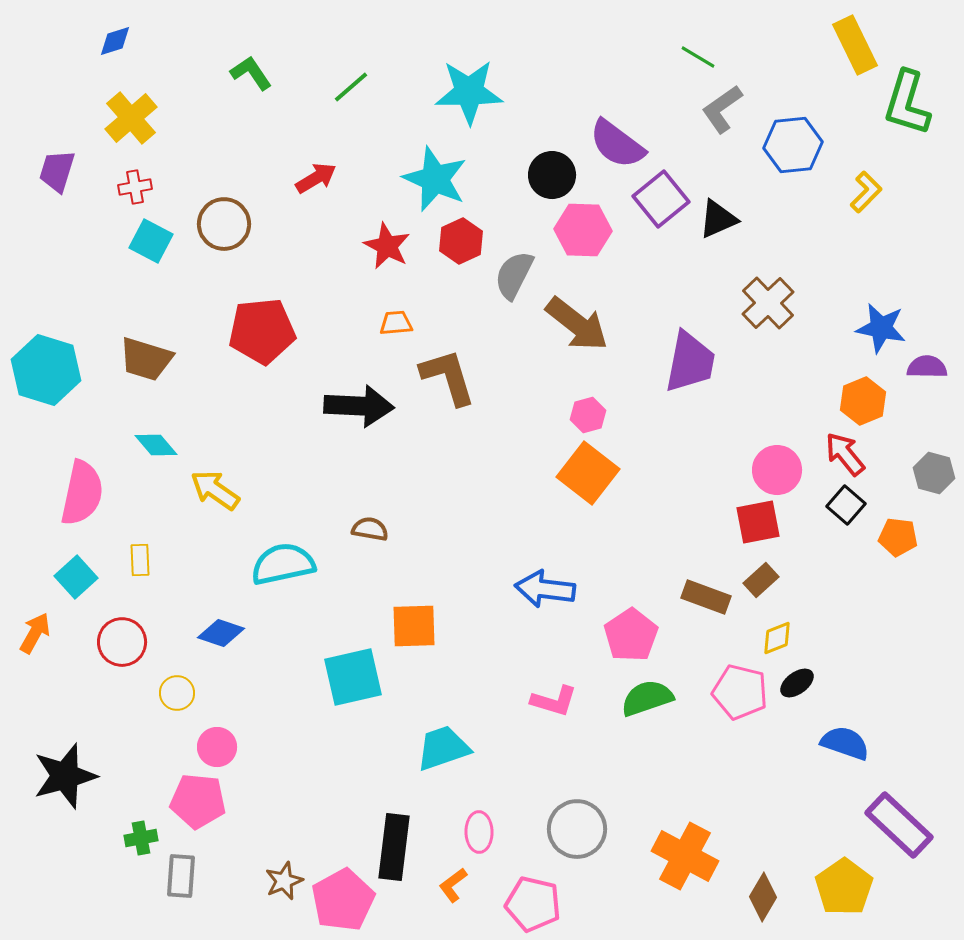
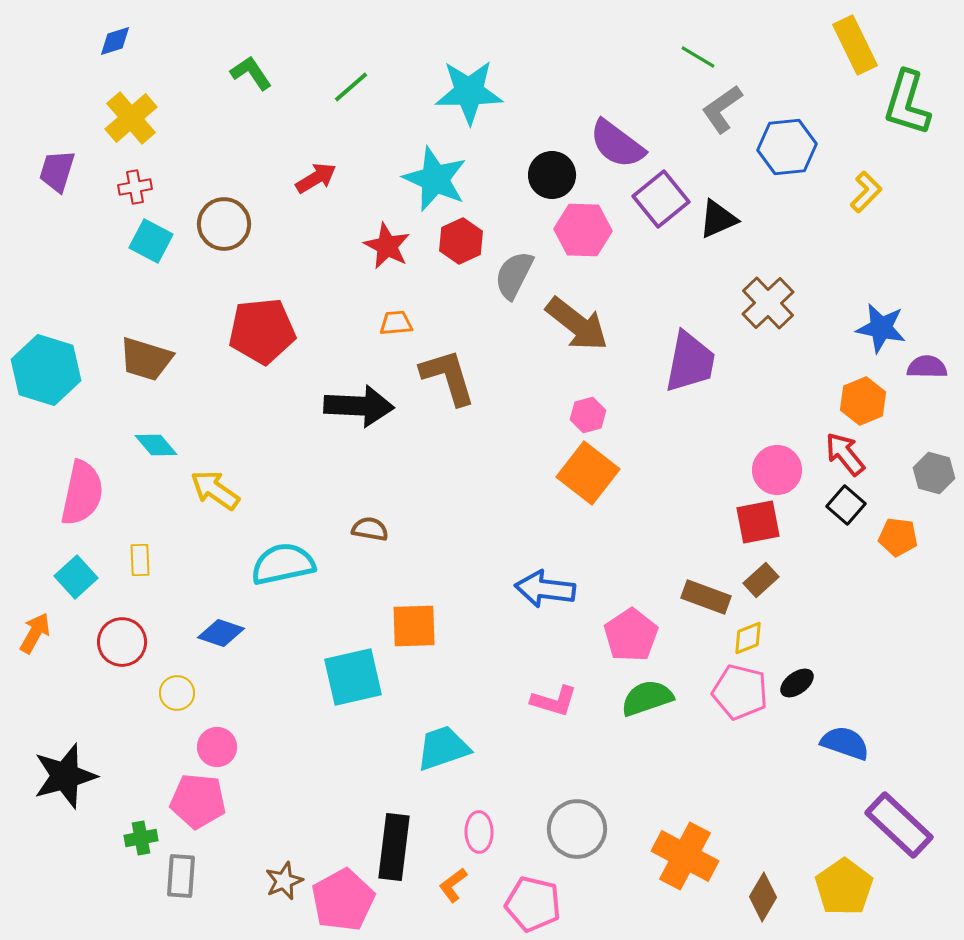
blue hexagon at (793, 145): moved 6 px left, 2 px down
yellow diamond at (777, 638): moved 29 px left
